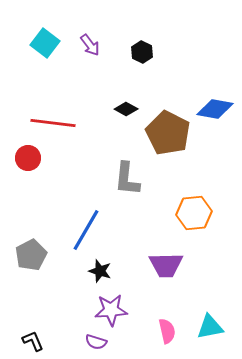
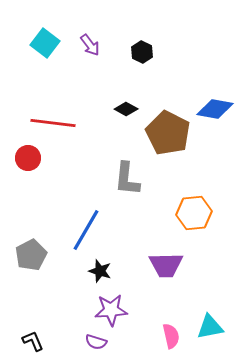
pink semicircle: moved 4 px right, 5 px down
